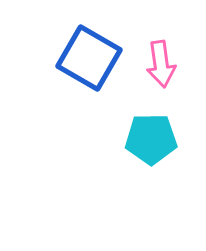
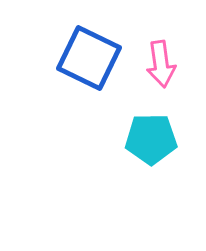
blue square: rotated 4 degrees counterclockwise
